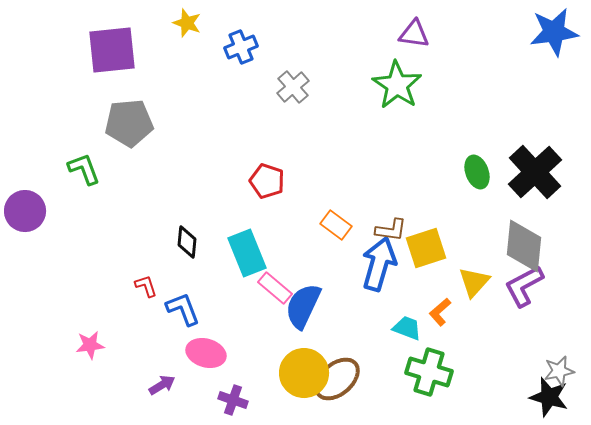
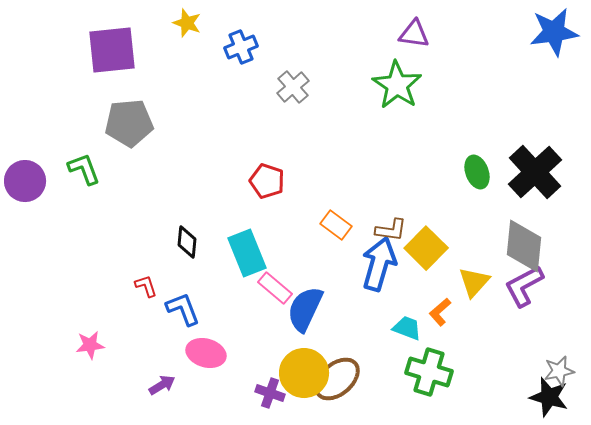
purple circle: moved 30 px up
yellow square: rotated 27 degrees counterclockwise
blue semicircle: moved 2 px right, 3 px down
purple cross: moved 37 px right, 7 px up
